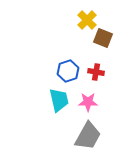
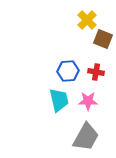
brown square: moved 1 px down
blue hexagon: rotated 15 degrees clockwise
pink star: moved 1 px up
gray trapezoid: moved 2 px left, 1 px down
